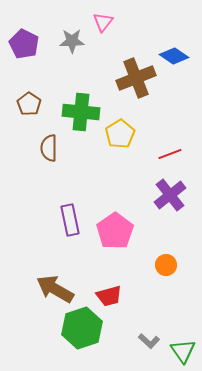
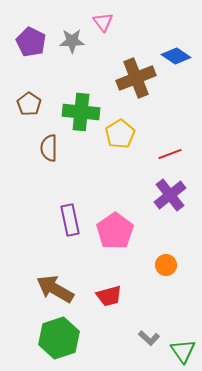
pink triangle: rotated 15 degrees counterclockwise
purple pentagon: moved 7 px right, 2 px up
blue diamond: moved 2 px right
green hexagon: moved 23 px left, 10 px down
gray L-shape: moved 3 px up
